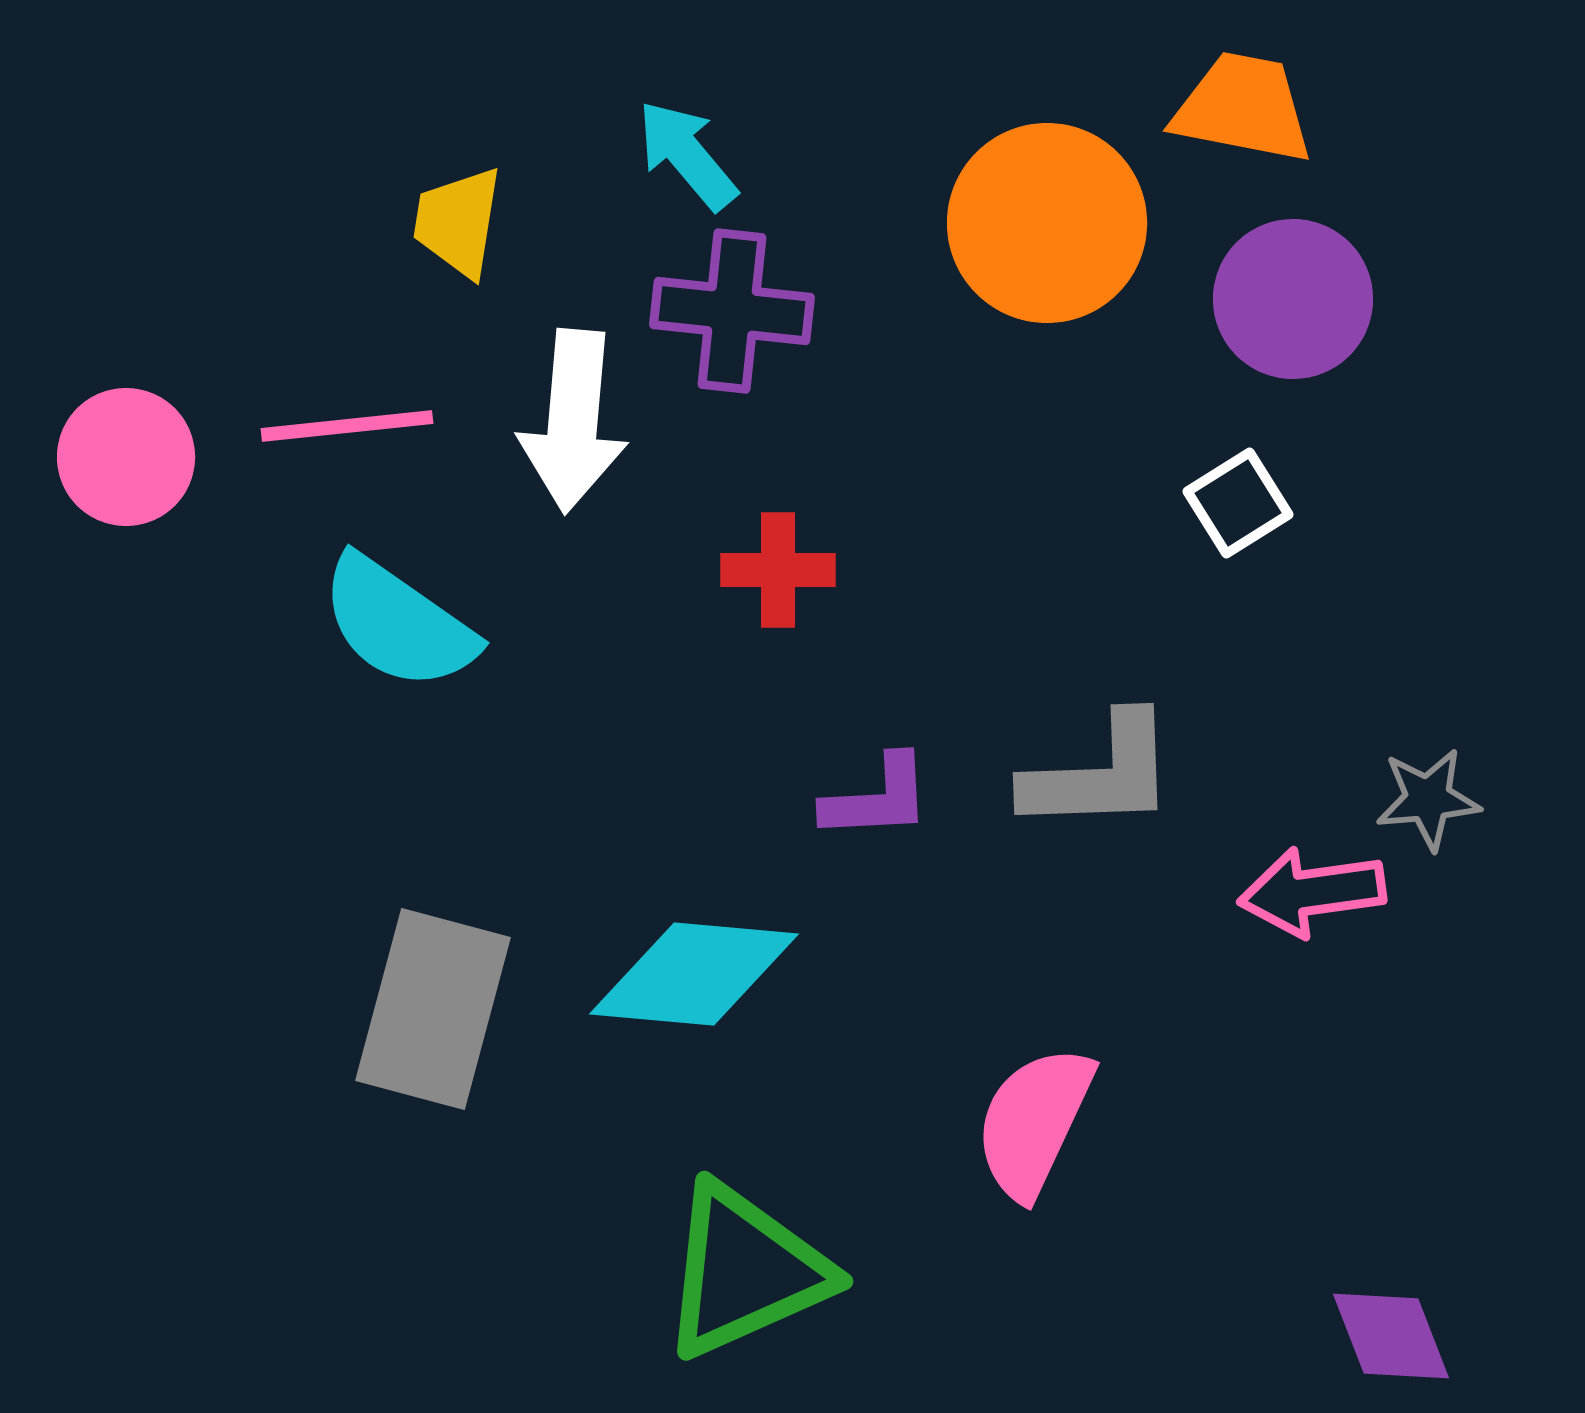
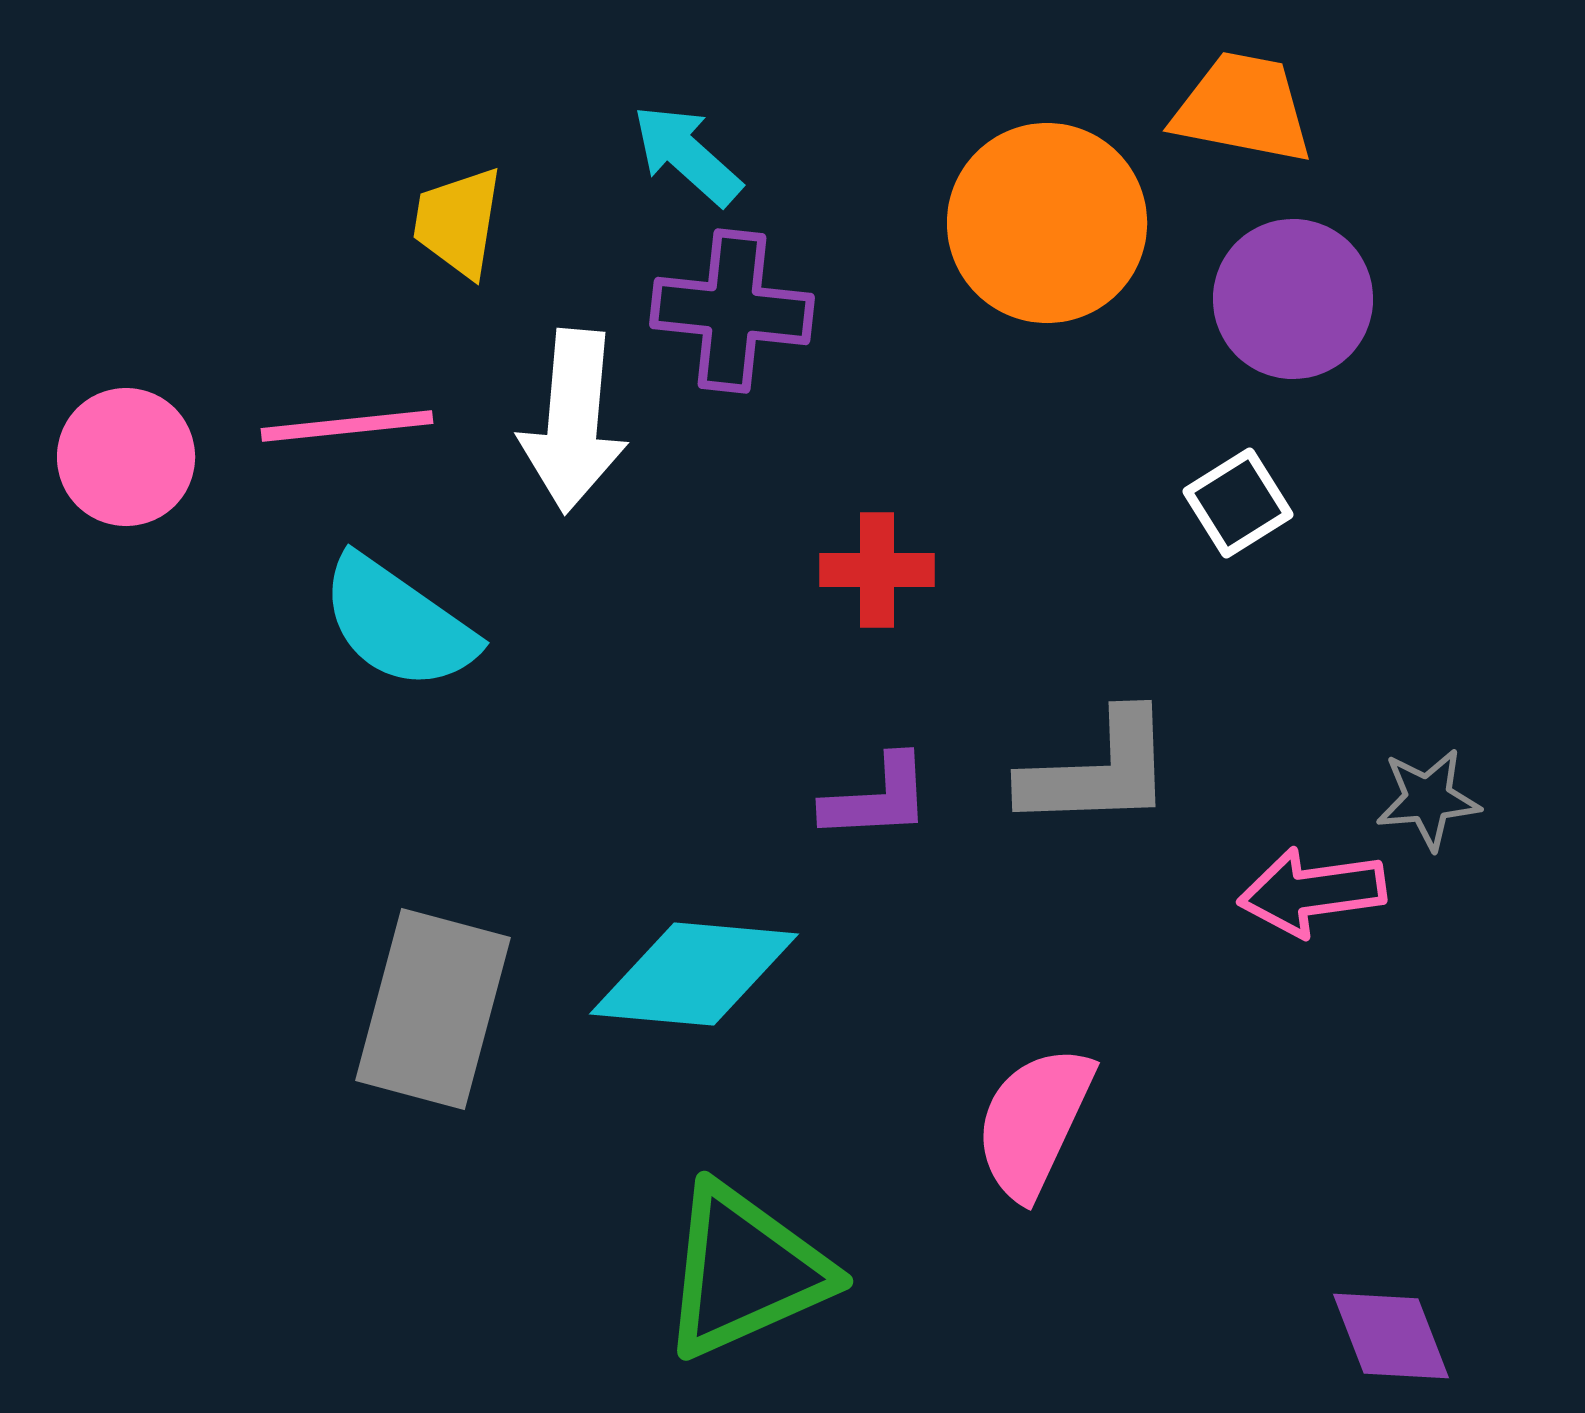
cyan arrow: rotated 8 degrees counterclockwise
red cross: moved 99 px right
gray L-shape: moved 2 px left, 3 px up
